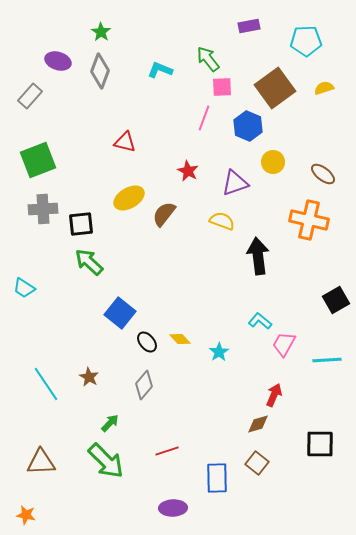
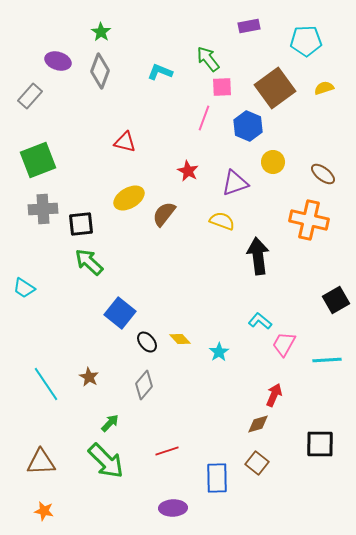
cyan L-shape at (160, 70): moved 2 px down
orange star at (26, 515): moved 18 px right, 4 px up
